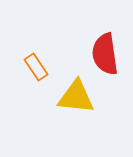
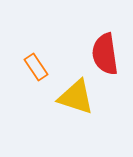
yellow triangle: rotated 12 degrees clockwise
